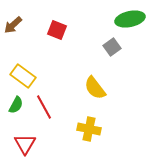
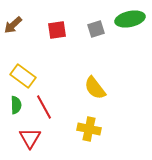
red square: rotated 30 degrees counterclockwise
gray square: moved 16 px left, 18 px up; rotated 18 degrees clockwise
green semicircle: rotated 30 degrees counterclockwise
red triangle: moved 5 px right, 6 px up
